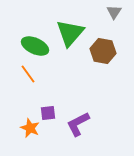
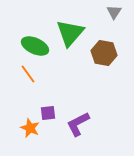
brown hexagon: moved 1 px right, 2 px down
